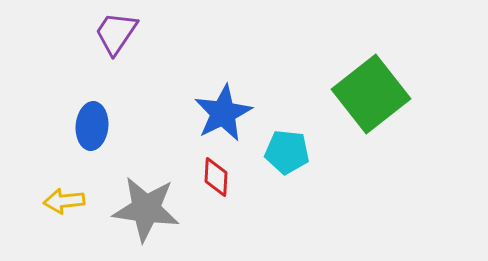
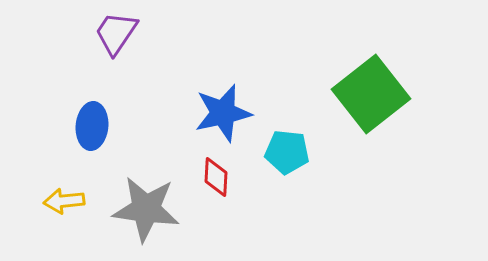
blue star: rotated 14 degrees clockwise
